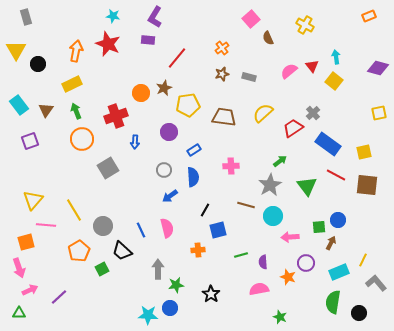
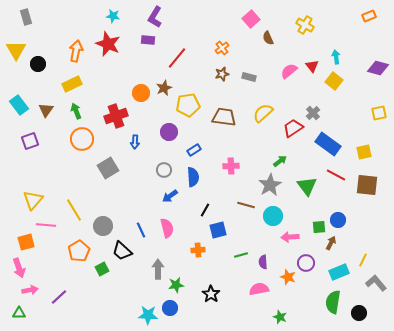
pink arrow at (30, 290): rotated 14 degrees clockwise
